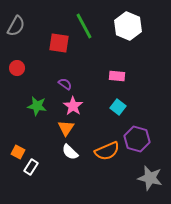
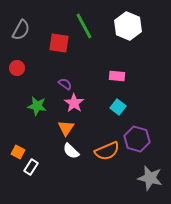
gray semicircle: moved 5 px right, 4 px down
pink star: moved 1 px right, 3 px up
white semicircle: moved 1 px right, 1 px up
